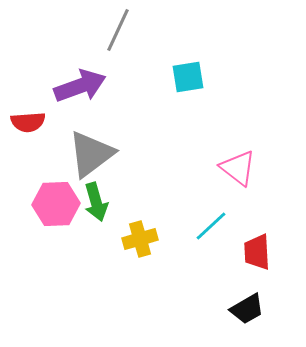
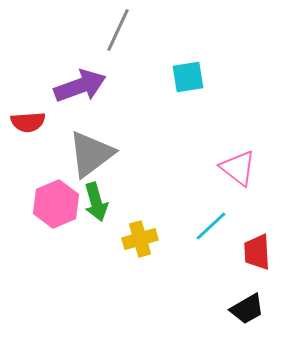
pink hexagon: rotated 21 degrees counterclockwise
